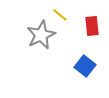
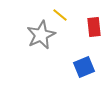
red rectangle: moved 2 px right, 1 px down
blue square: moved 1 px left, 1 px down; rotated 30 degrees clockwise
